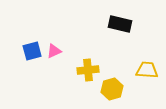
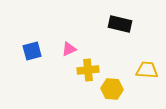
pink triangle: moved 15 px right, 2 px up
yellow hexagon: rotated 20 degrees clockwise
